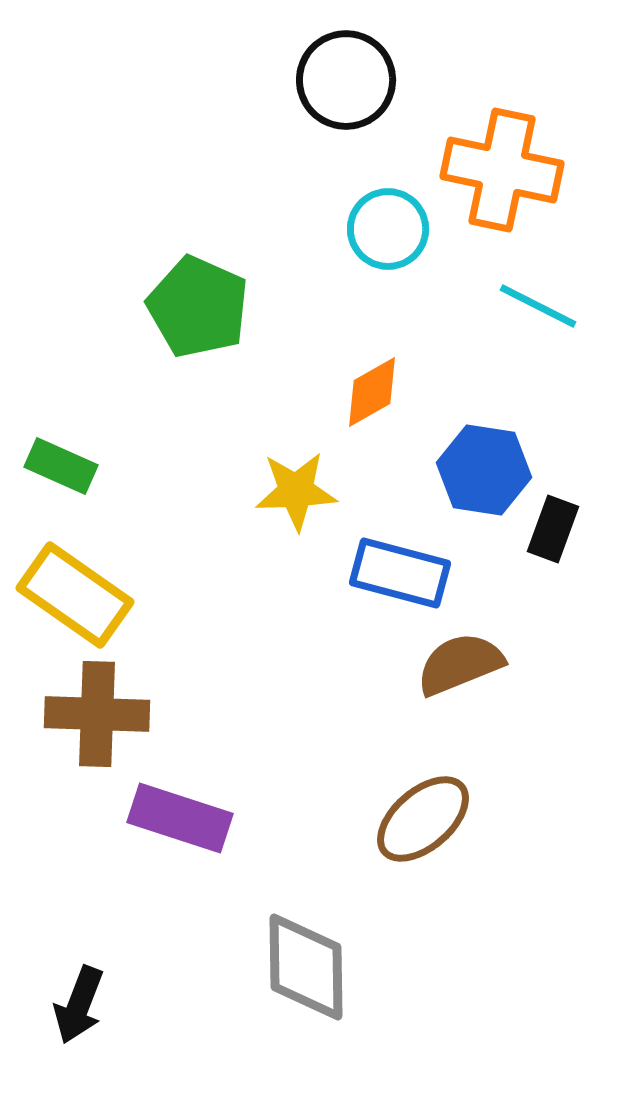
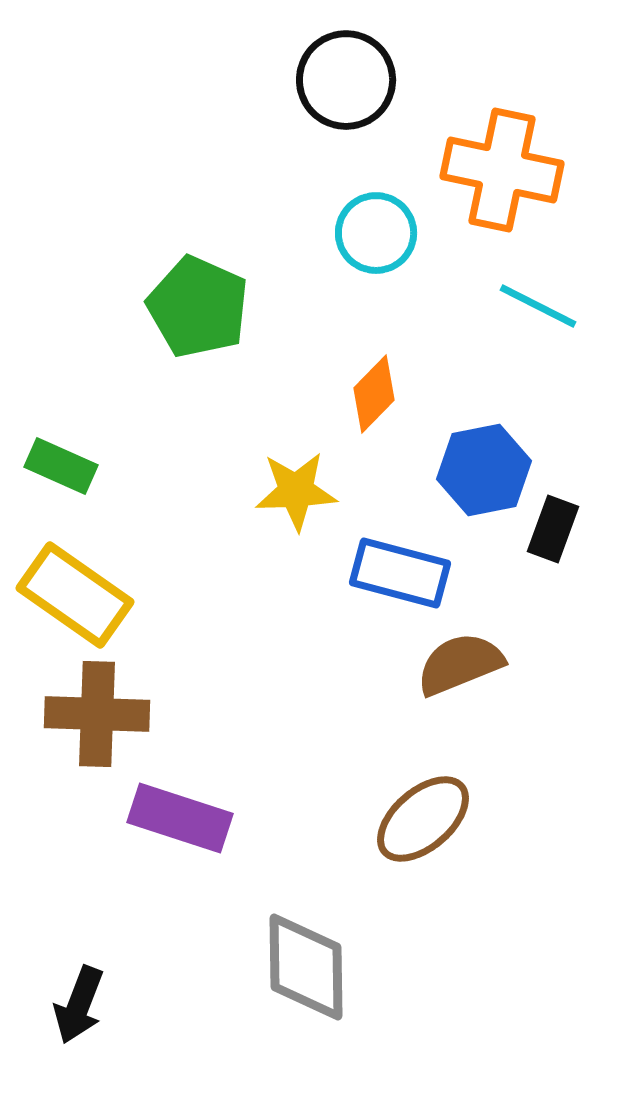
cyan circle: moved 12 px left, 4 px down
orange diamond: moved 2 px right, 2 px down; rotated 16 degrees counterclockwise
blue hexagon: rotated 20 degrees counterclockwise
